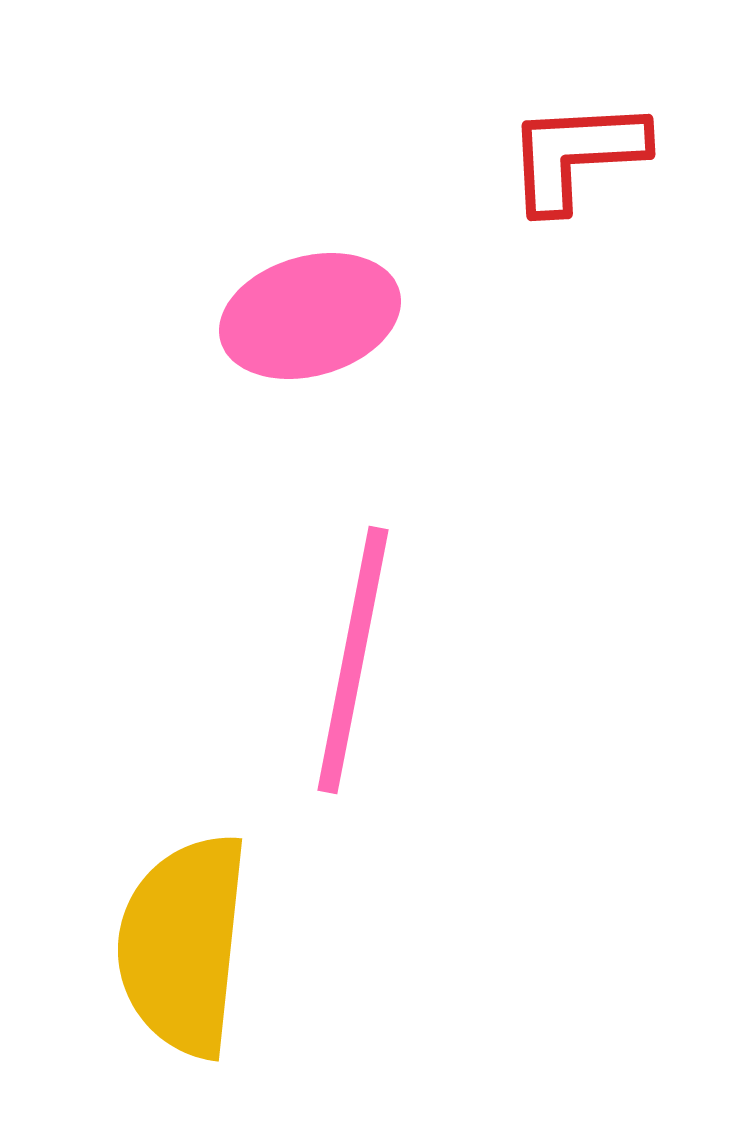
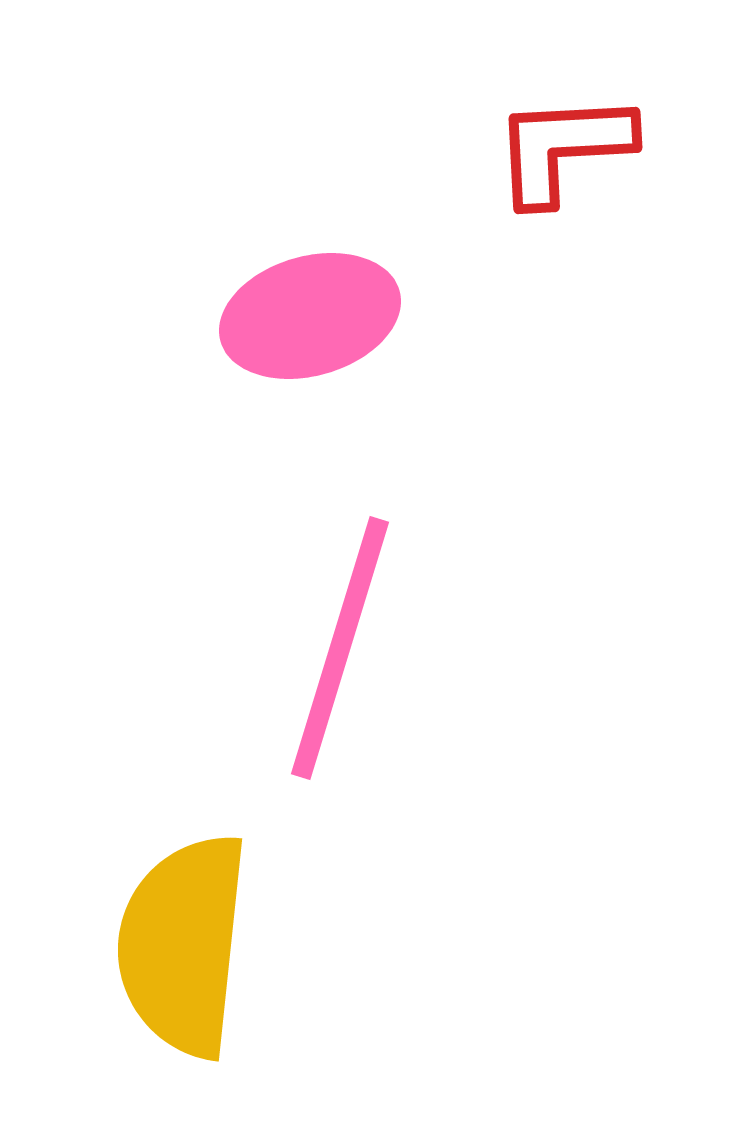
red L-shape: moved 13 px left, 7 px up
pink line: moved 13 px left, 12 px up; rotated 6 degrees clockwise
